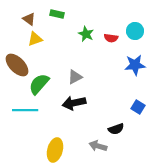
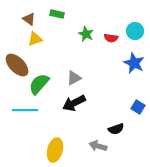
blue star: moved 1 px left, 2 px up; rotated 30 degrees clockwise
gray triangle: moved 1 px left, 1 px down
black arrow: rotated 15 degrees counterclockwise
